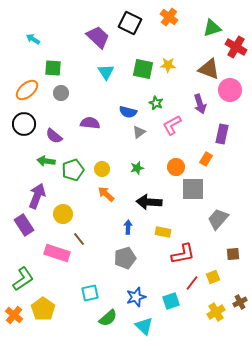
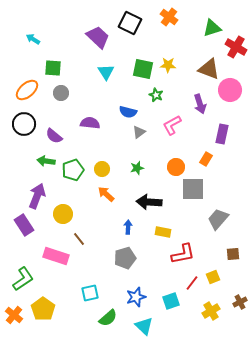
green star at (156, 103): moved 8 px up
pink rectangle at (57, 253): moved 1 px left, 3 px down
yellow cross at (216, 312): moved 5 px left, 1 px up
